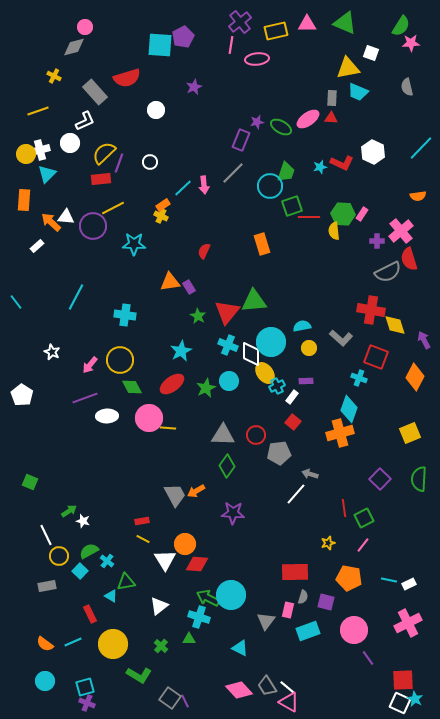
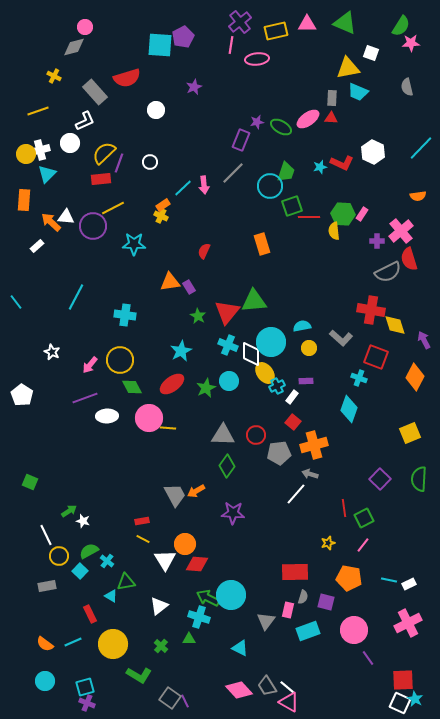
orange cross at (340, 433): moved 26 px left, 12 px down
